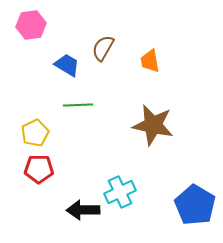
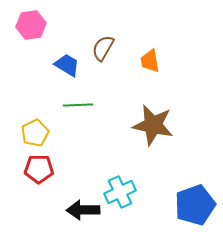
blue pentagon: rotated 21 degrees clockwise
